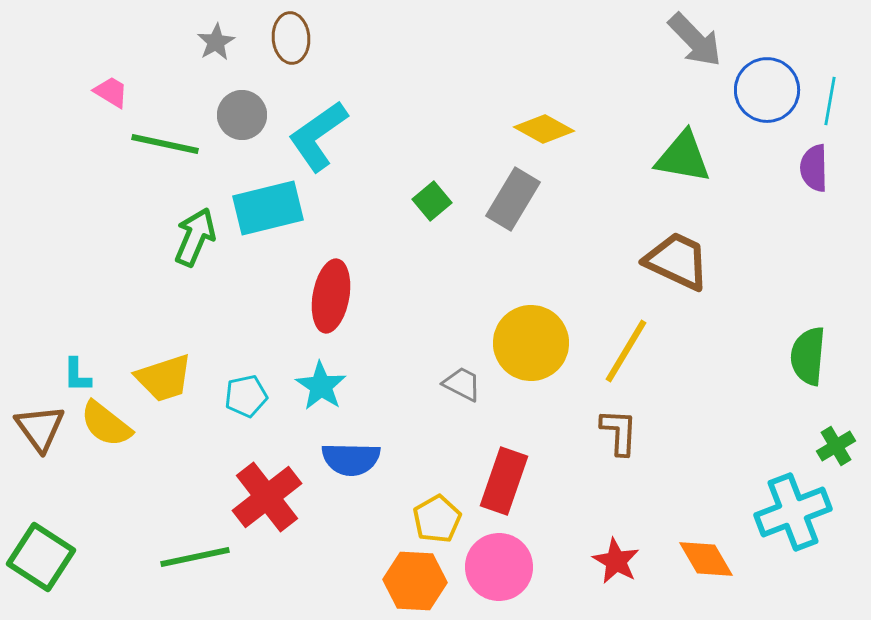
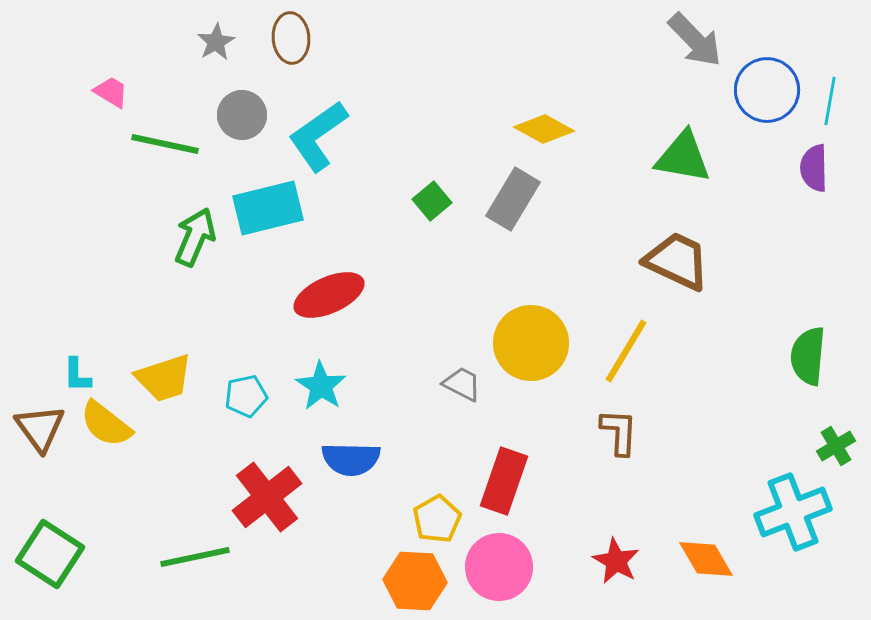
red ellipse at (331, 296): moved 2 px left, 1 px up; rotated 56 degrees clockwise
green square at (41, 557): moved 9 px right, 3 px up
